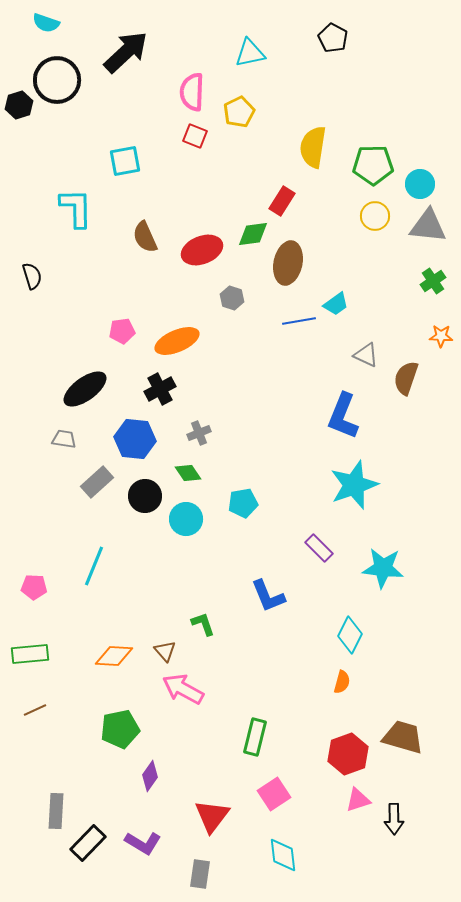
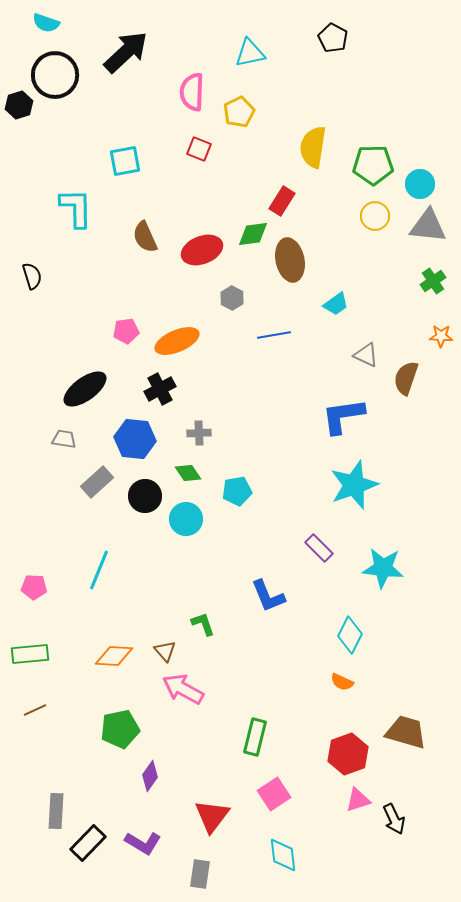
black circle at (57, 80): moved 2 px left, 5 px up
red square at (195, 136): moved 4 px right, 13 px down
brown ellipse at (288, 263): moved 2 px right, 3 px up; rotated 24 degrees counterclockwise
gray hexagon at (232, 298): rotated 10 degrees clockwise
blue line at (299, 321): moved 25 px left, 14 px down
pink pentagon at (122, 331): moved 4 px right
blue L-shape at (343, 416): rotated 60 degrees clockwise
gray cross at (199, 433): rotated 20 degrees clockwise
cyan pentagon at (243, 503): moved 6 px left, 12 px up
cyan line at (94, 566): moved 5 px right, 4 px down
orange semicircle at (342, 682): rotated 100 degrees clockwise
brown trapezoid at (403, 737): moved 3 px right, 5 px up
black arrow at (394, 819): rotated 24 degrees counterclockwise
